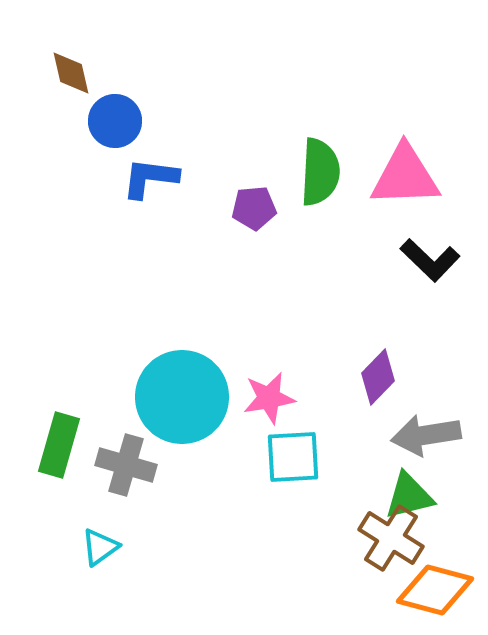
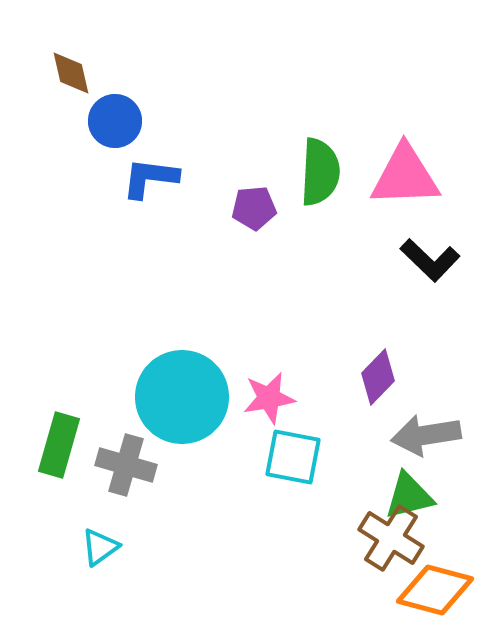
cyan square: rotated 14 degrees clockwise
